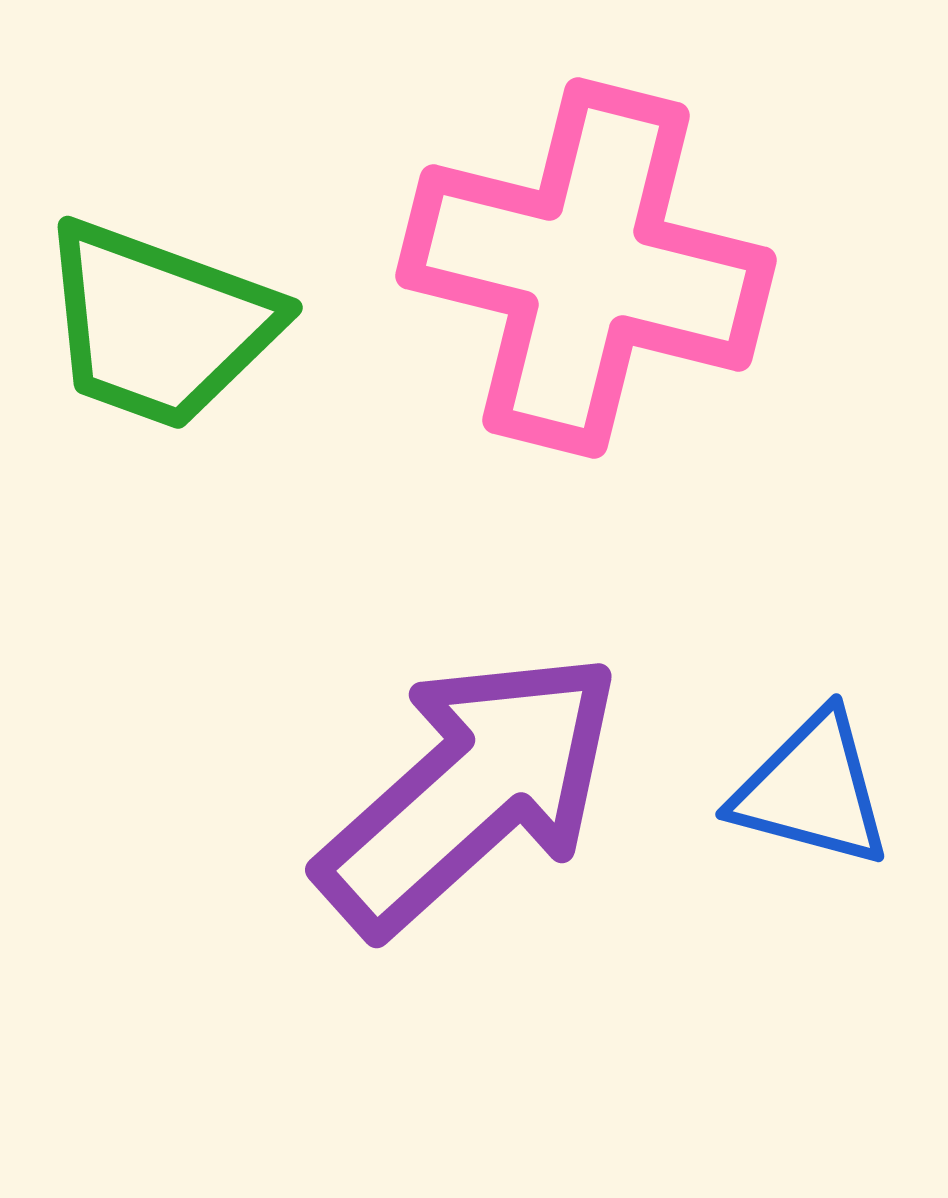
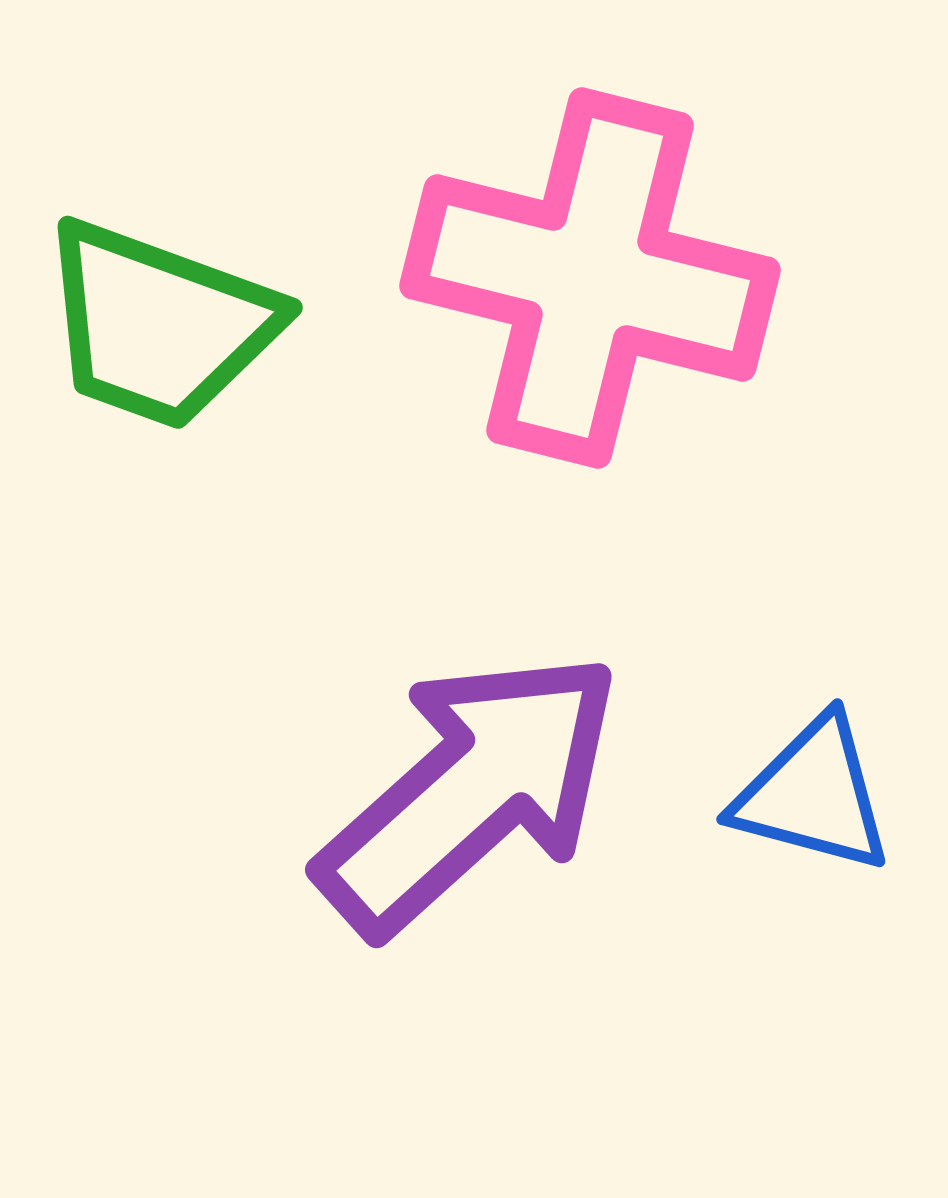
pink cross: moved 4 px right, 10 px down
blue triangle: moved 1 px right, 5 px down
